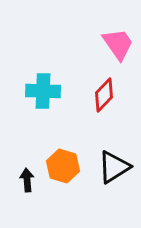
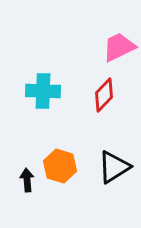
pink trapezoid: moved 1 px right, 3 px down; rotated 81 degrees counterclockwise
orange hexagon: moved 3 px left
